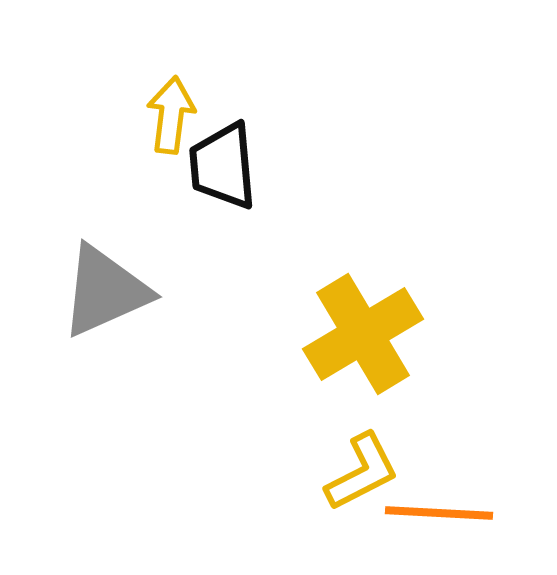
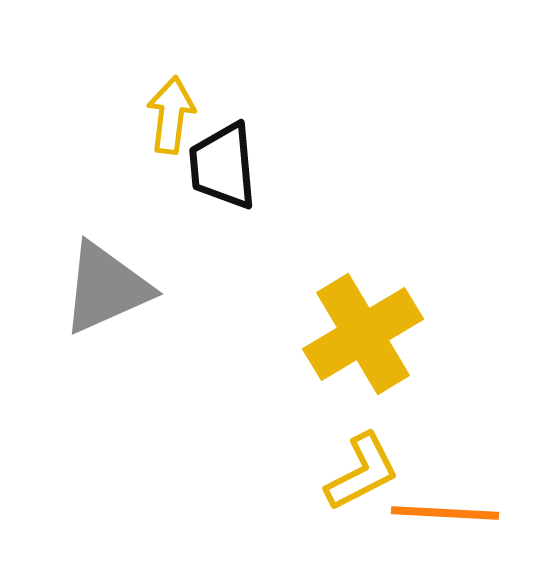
gray triangle: moved 1 px right, 3 px up
orange line: moved 6 px right
